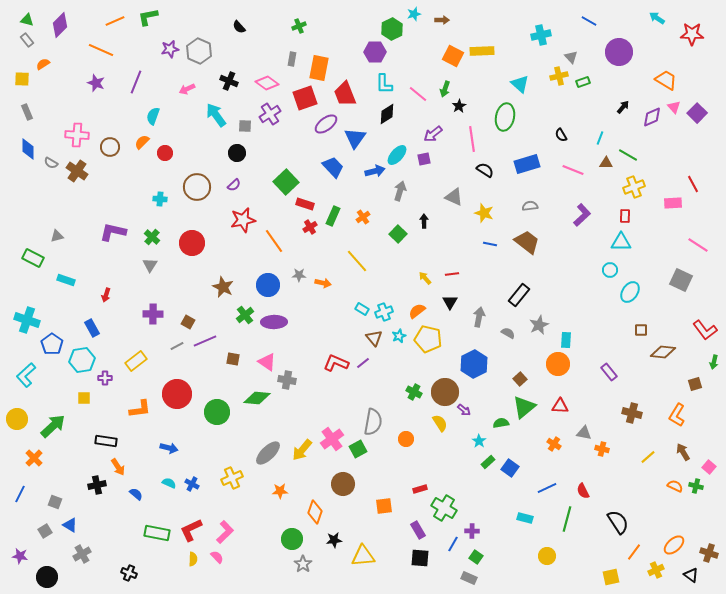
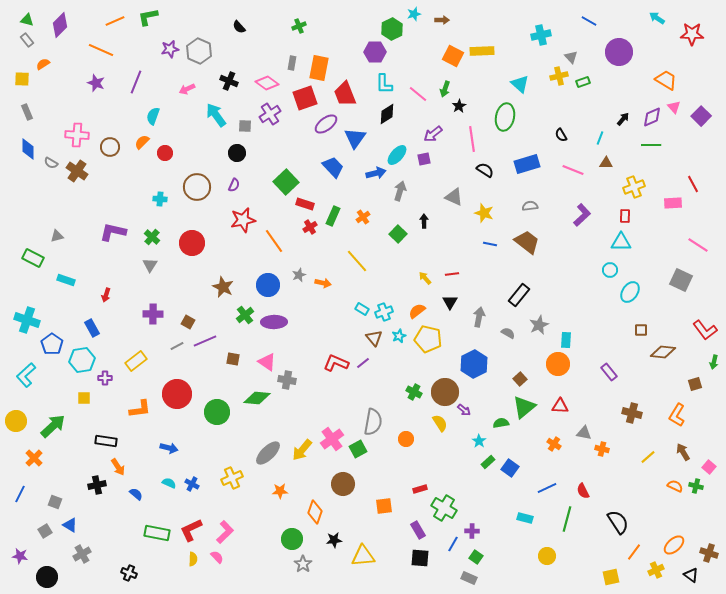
gray rectangle at (292, 59): moved 4 px down
black arrow at (623, 107): moved 12 px down
purple square at (697, 113): moved 4 px right, 3 px down
green line at (628, 155): moved 23 px right, 10 px up; rotated 30 degrees counterclockwise
blue arrow at (375, 171): moved 1 px right, 2 px down
purple semicircle at (234, 185): rotated 24 degrees counterclockwise
gray star at (299, 275): rotated 24 degrees counterclockwise
yellow circle at (17, 419): moved 1 px left, 2 px down
